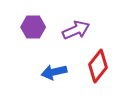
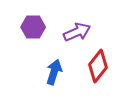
purple arrow: moved 1 px right, 2 px down
blue arrow: rotated 120 degrees clockwise
